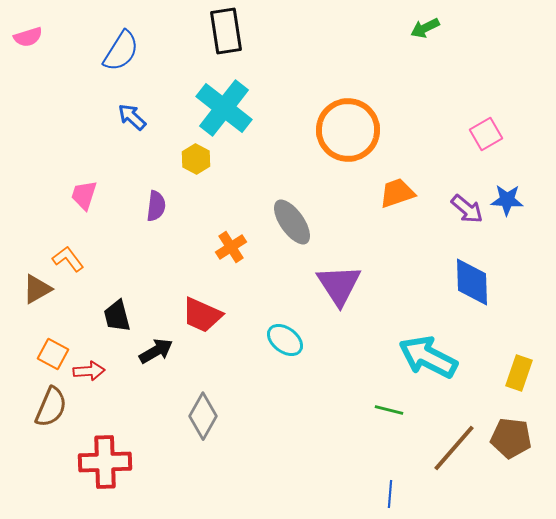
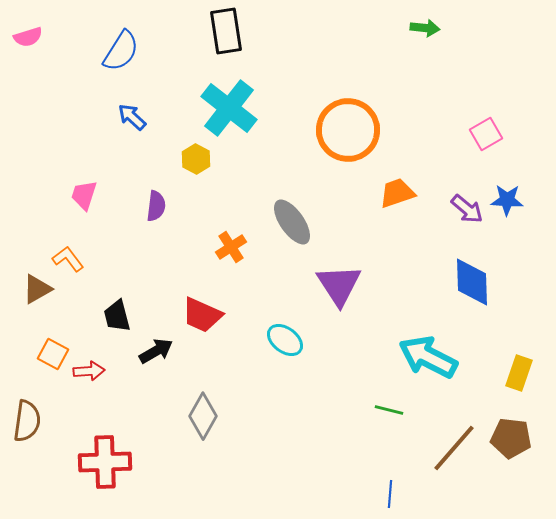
green arrow: rotated 148 degrees counterclockwise
cyan cross: moved 5 px right
brown semicircle: moved 24 px left, 14 px down; rotated 15 degrees counterclockwise
